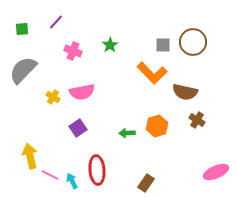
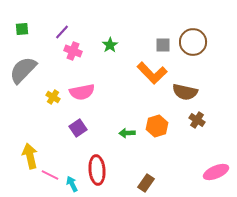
purple line: moved 6 px right, 10 px down
cyan arrow: moved 3 px down
